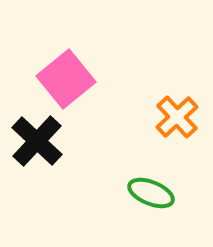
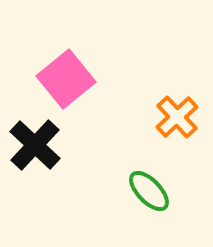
black cross: moved 2 px left, 4 px down
green ellipse: moved 2 px left, 2 px up; rotated 24 degrees clockwise
